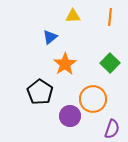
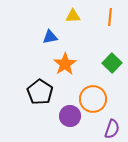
blue triangle: rotated 28 degrees clockwise
green square: moved 2 px right
